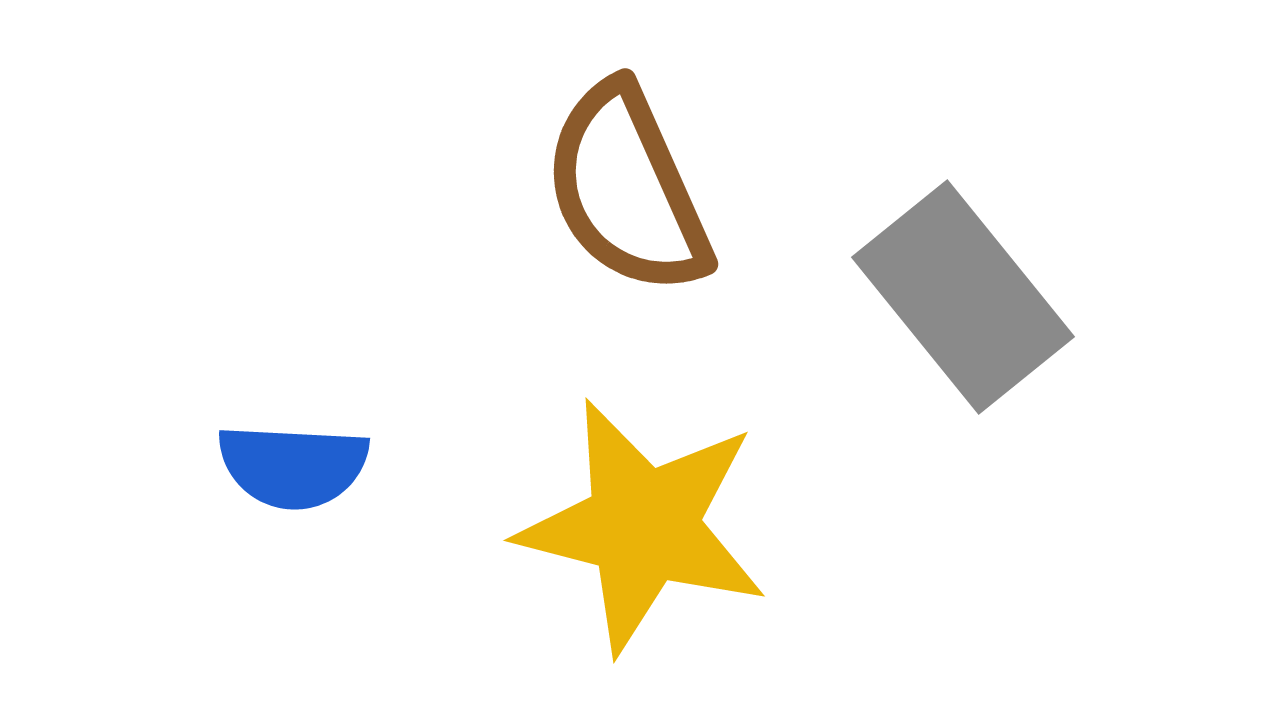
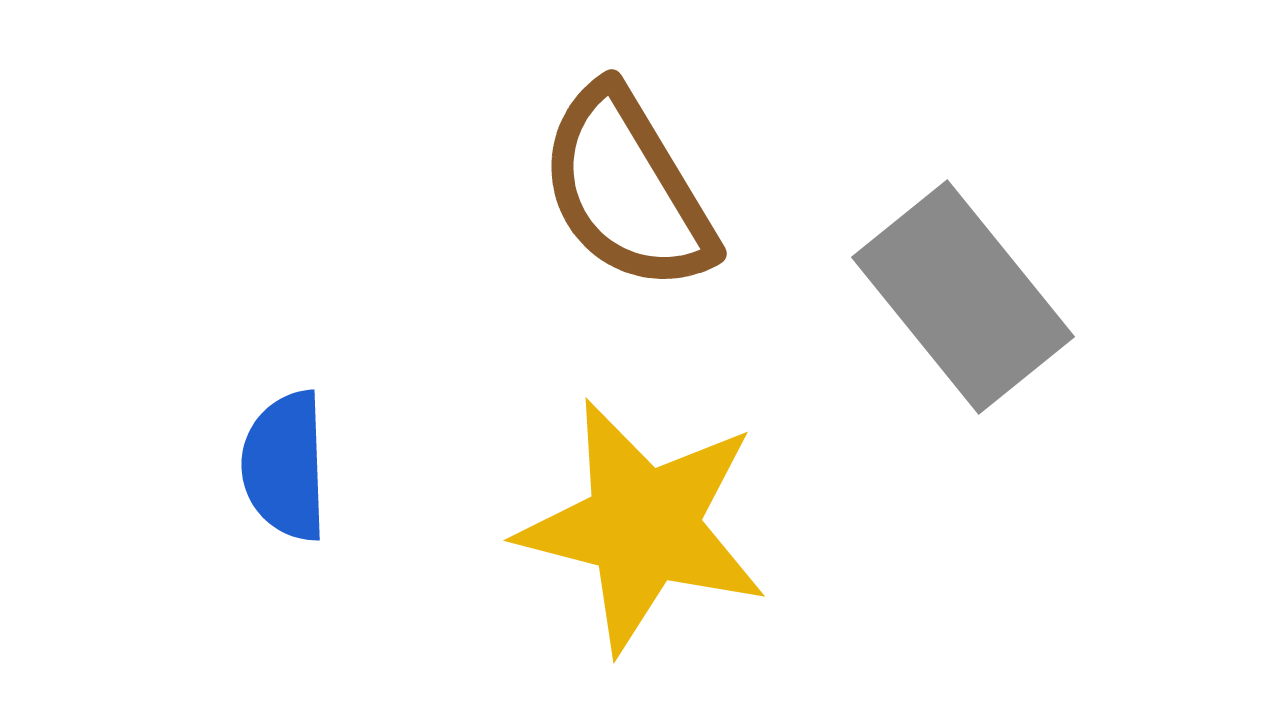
brown semicircle: rotated 7 degrees counterclockwise
blue semicircle: moved 8 px left; rotated 85 degrees clockwise
